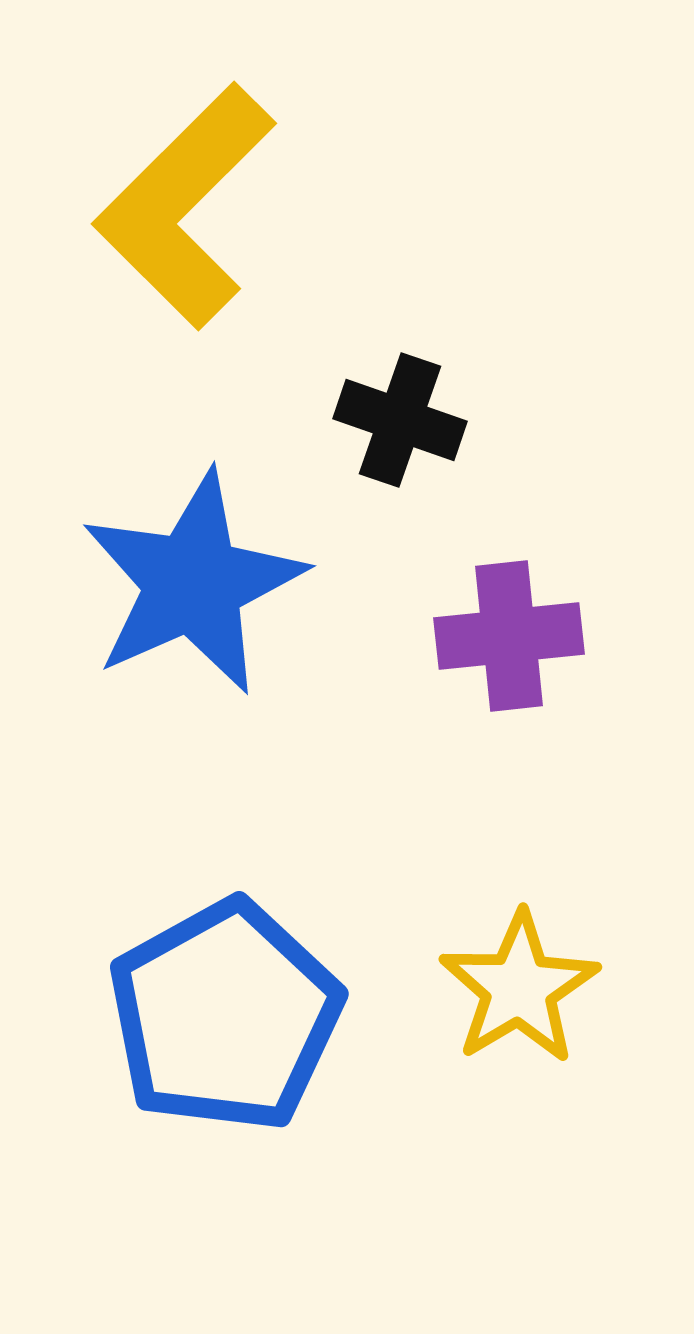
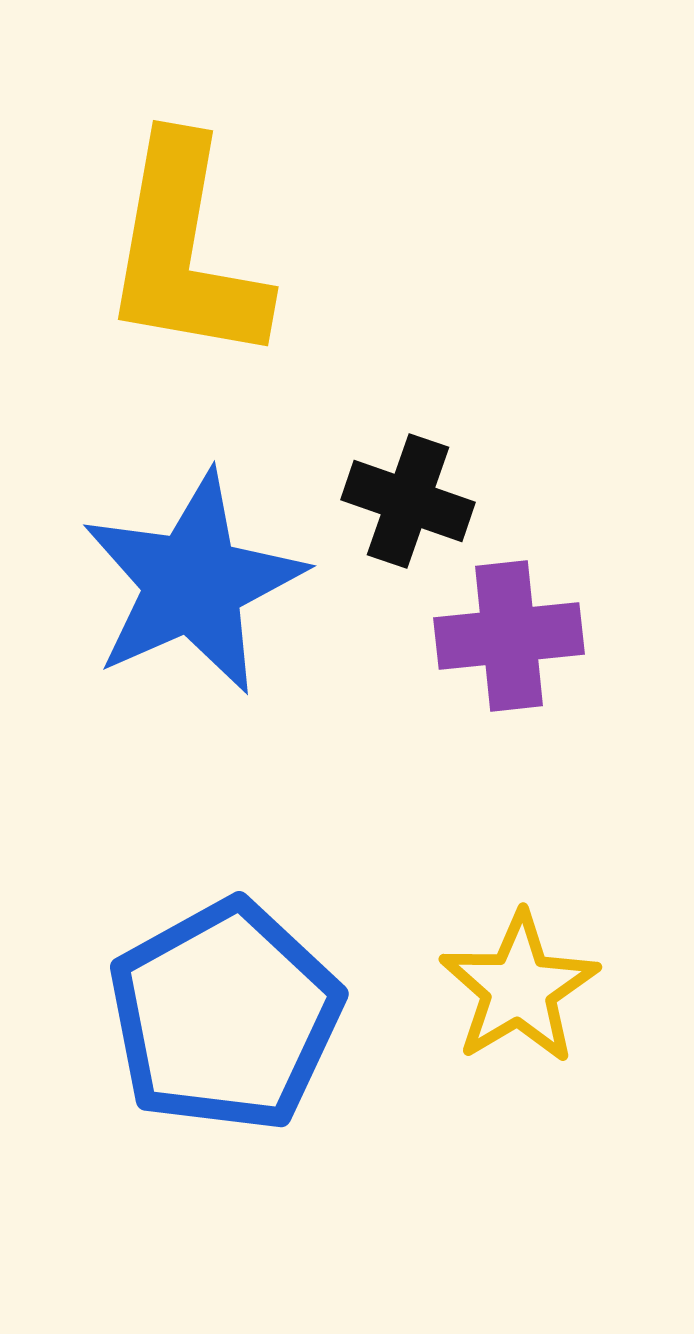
yellow L-shape: moved 45 px down; rotated 35 degrees counterclockwise
black cross: moved 8 px right, 81 px down
